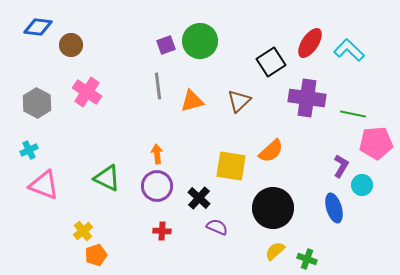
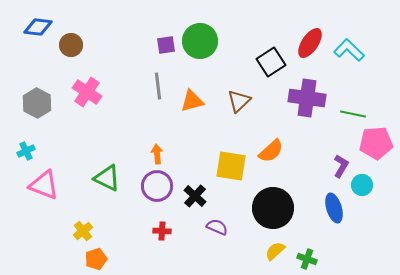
purple square: rotated 12 degrees clockwise
cyan cross: moved 3 px left, 1 px down
black cross: moved 4 px left, 2 px up
orange pentagon: moved 4 px down
